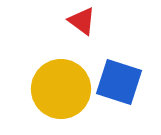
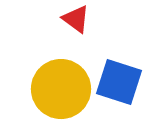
red triangle: moved 6 px left, 2 px up
